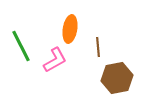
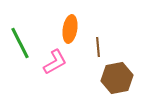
green line: moved 1 px left, 3 px up
pink L-shape: moved 2 px down
